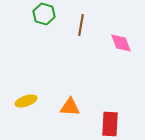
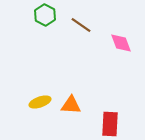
green hexagon: moved 1 px right, 1 px down; rotated 10 degrees clockwise
brown line: rotated 65 degrees counterclockwise
yellow ellipse: moved 14 px right, 1 px down
orange triangle: moved 1 px right, 2 px up
